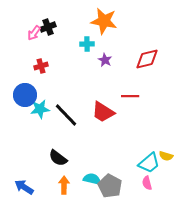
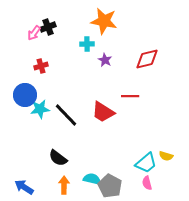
cyan trapezoid: moved 3 px left
